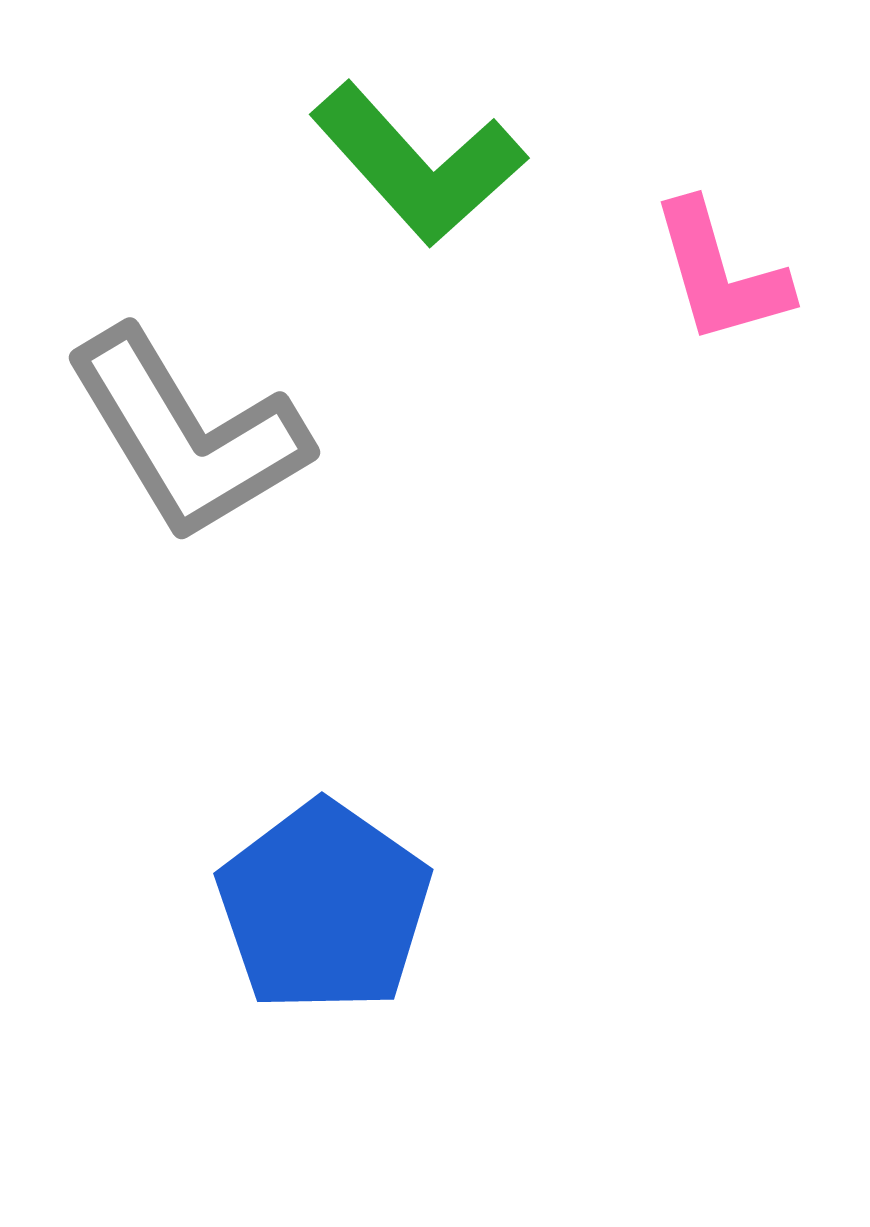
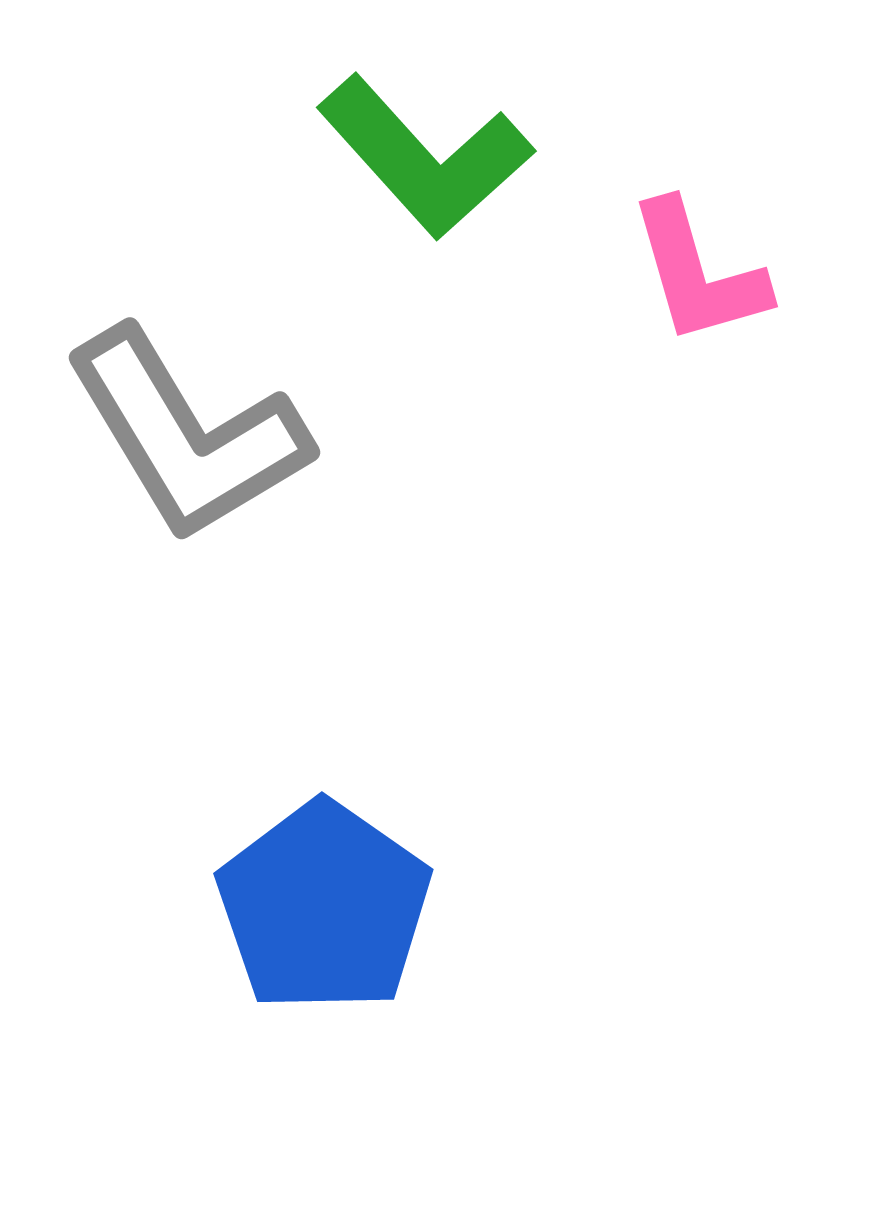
green L-shape: moved 7 px right, 7 px up
pink L-shape: moved 22 px left
